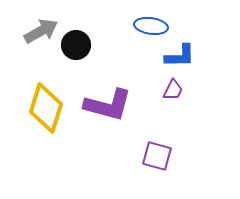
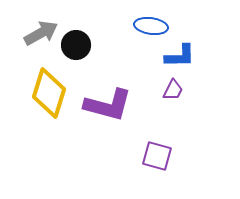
gray arrow: moved 2 px down
yellow diamond: moved 3 px right, 15 px up
